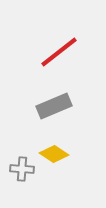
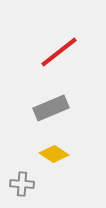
gray rectangle: moved 3 px left, 2 px down
gray cross: moved 15 px down
